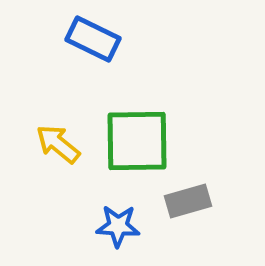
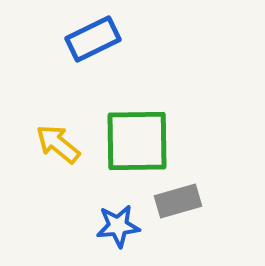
blue rectangle: rotated 52 degrees counterclockwise
gray rectangle: moved 10 px left
blue star: rotated 9 degrees counterclockwise
